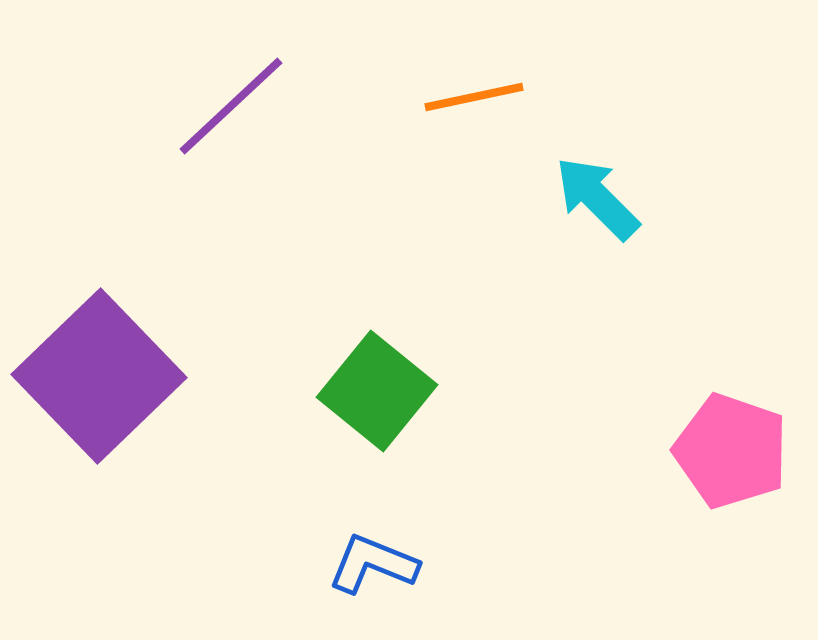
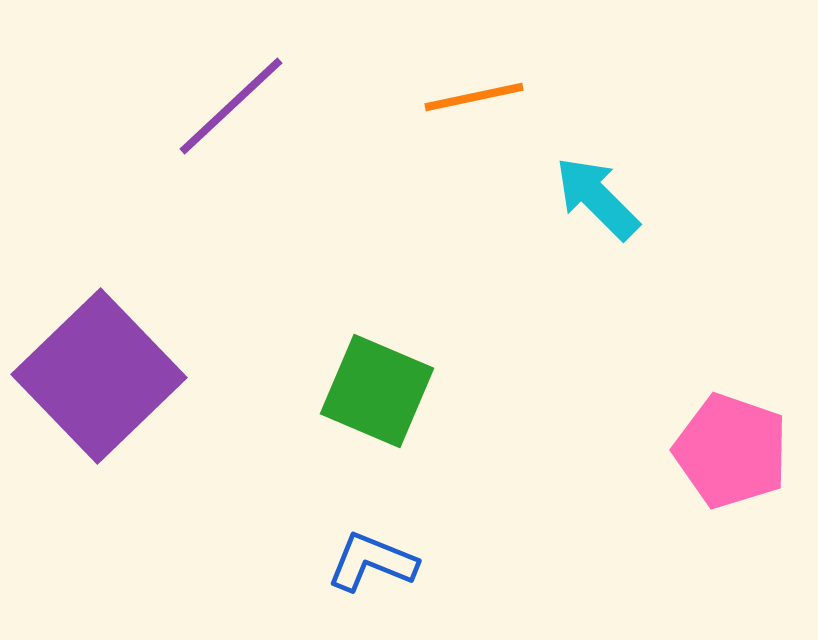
green square: rotated 16 degrees counterclockwise
blue L-shape: moved 1 px left, 2 px up
